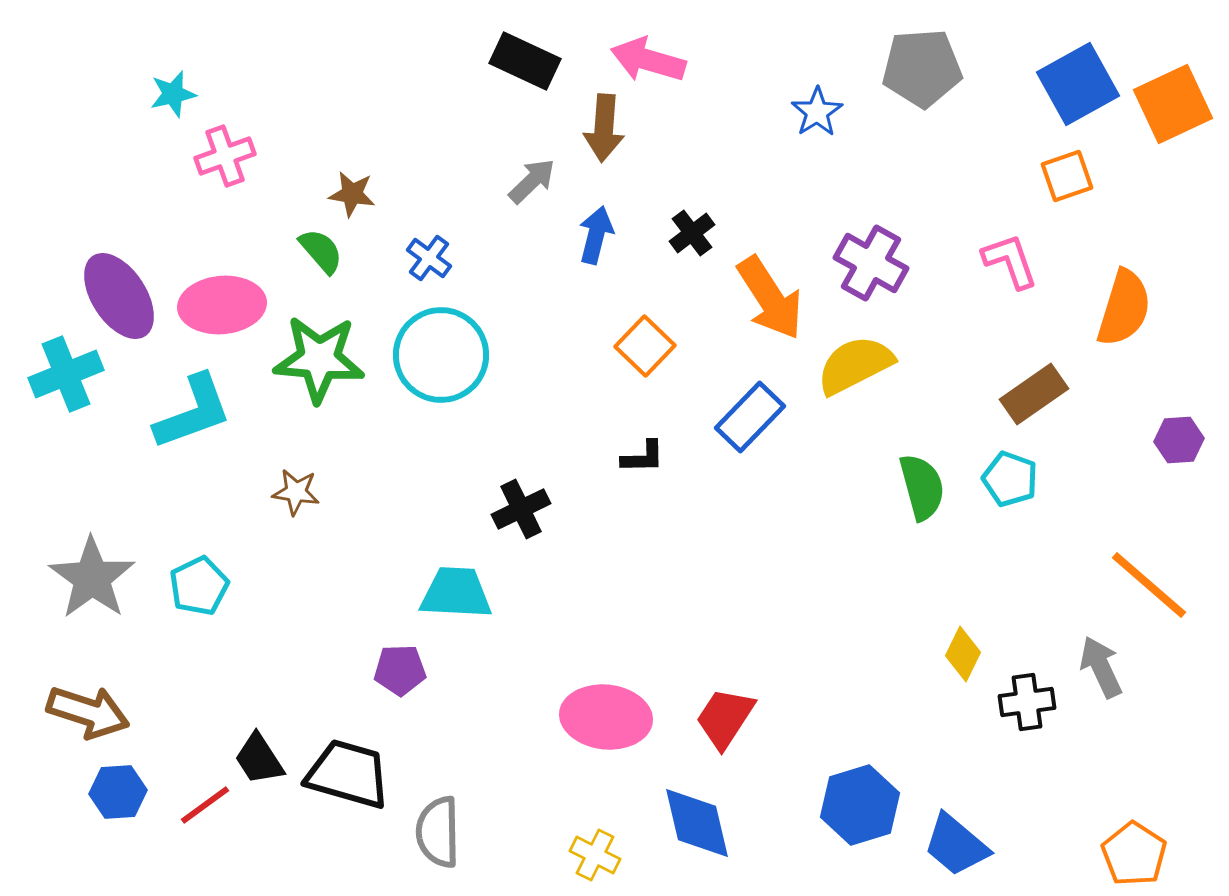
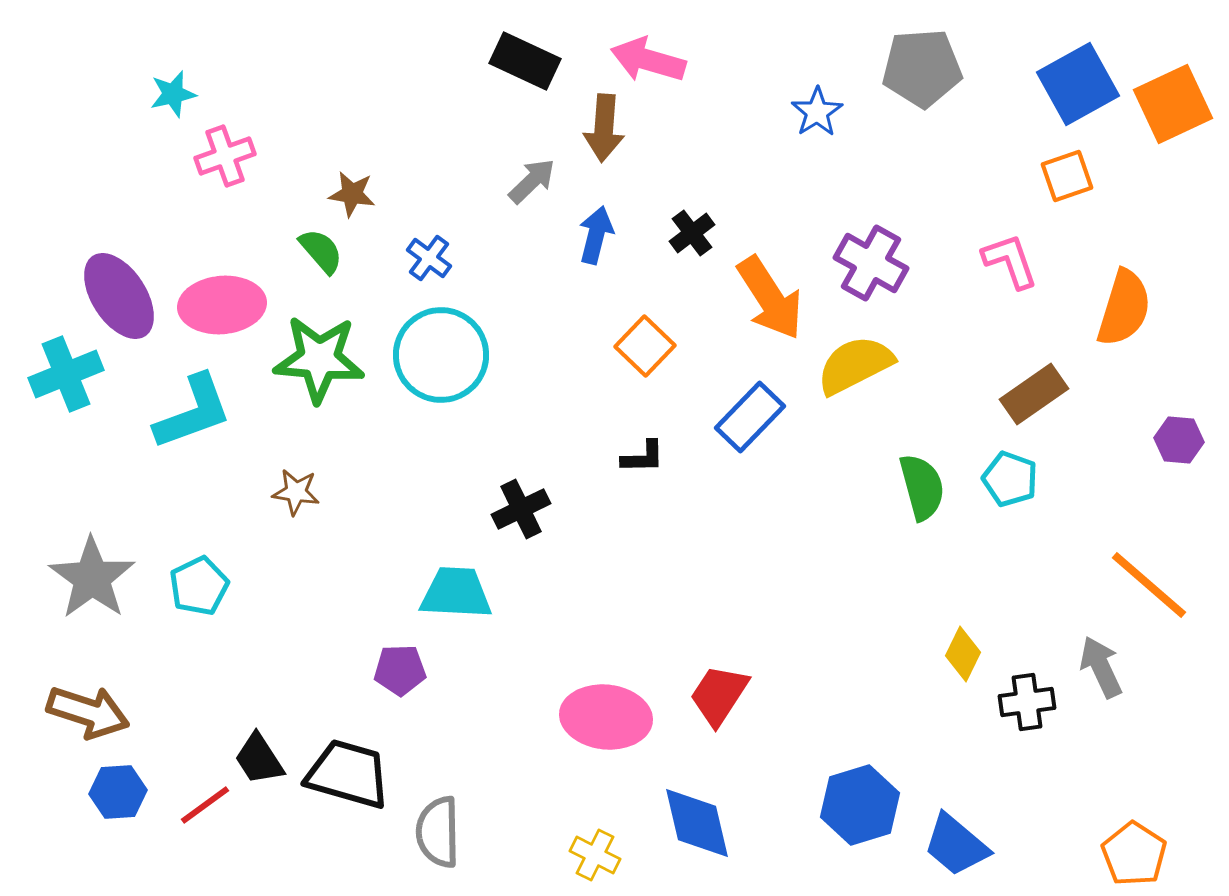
purple hexagon at (1179, 440): rotated 9 degrees clockwise
red trapezoid at (725, 718): moved 6 px left, 23 px up
